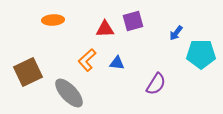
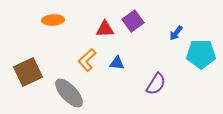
purple square: rotated 20 degrees counterclockwise
